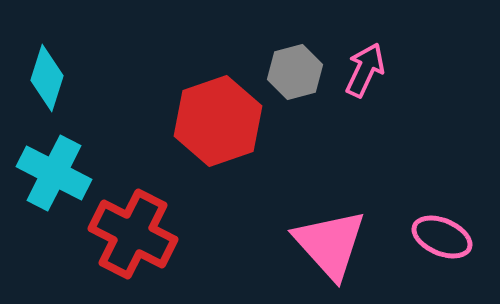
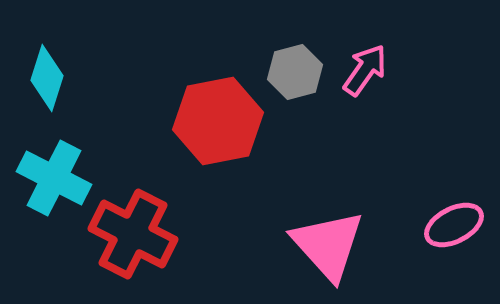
pink arrow: rotated 10 degrees clockwise
red hexagon: rotated 8 degrees clockwise
cyan cross: moved 5 px down
pink ellipse: moved 12 px right, 12 px up; rotated 50 degrees counterclockwise
pink triangle: moved 2 px left, 1 px down
